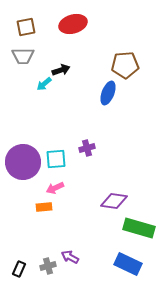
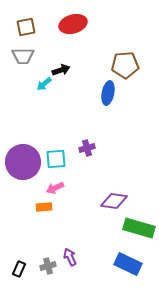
blue ellipse: rotated 10 degrees counterclockwise
purple arrow: rotated 36 degrees clockwise
